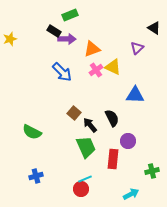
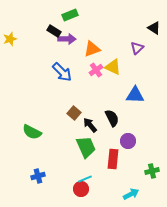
blue cross: moved 2 px right
